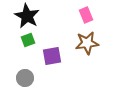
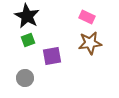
pink rectangle: moved 1 px right, 2 px down; rotated 42 degrees counterclockwise
brown star: moved 3 px right
